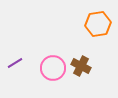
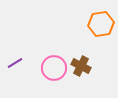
orange hexagon: moved 3 px right
pink circle: moved 1 px right
